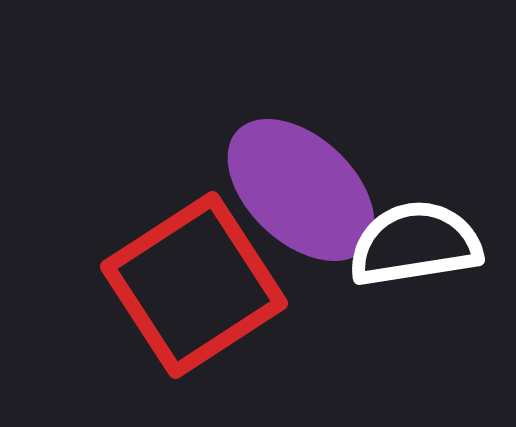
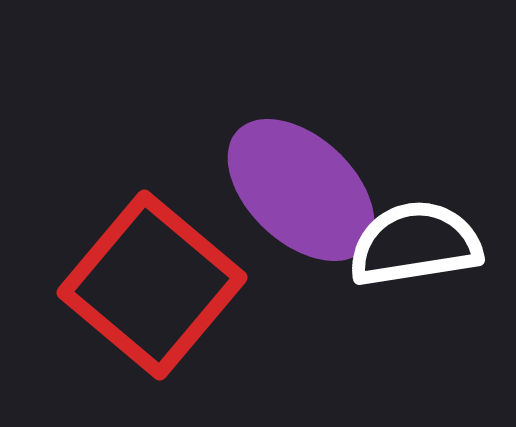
red square: moved 42 px left; rotated 17 degrees counterclockwise
